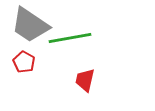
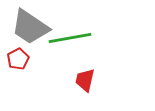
gray trapezoid: moved 2 px down
red pentagon: moved 6 px left, 3 px up; rotated 15 degrees clockwise
